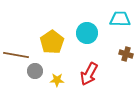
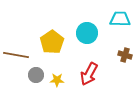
brown cross: moved 1 px left, 1 px down
gray circle: moved 1 px right, 4 px down
